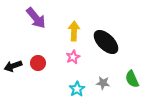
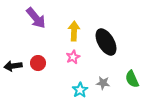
black ellipse: rotated 16 degrees clockwise
black arrow: rotated 12 degrees clockwise
cyan star: moved 3 px right, 1 px down
